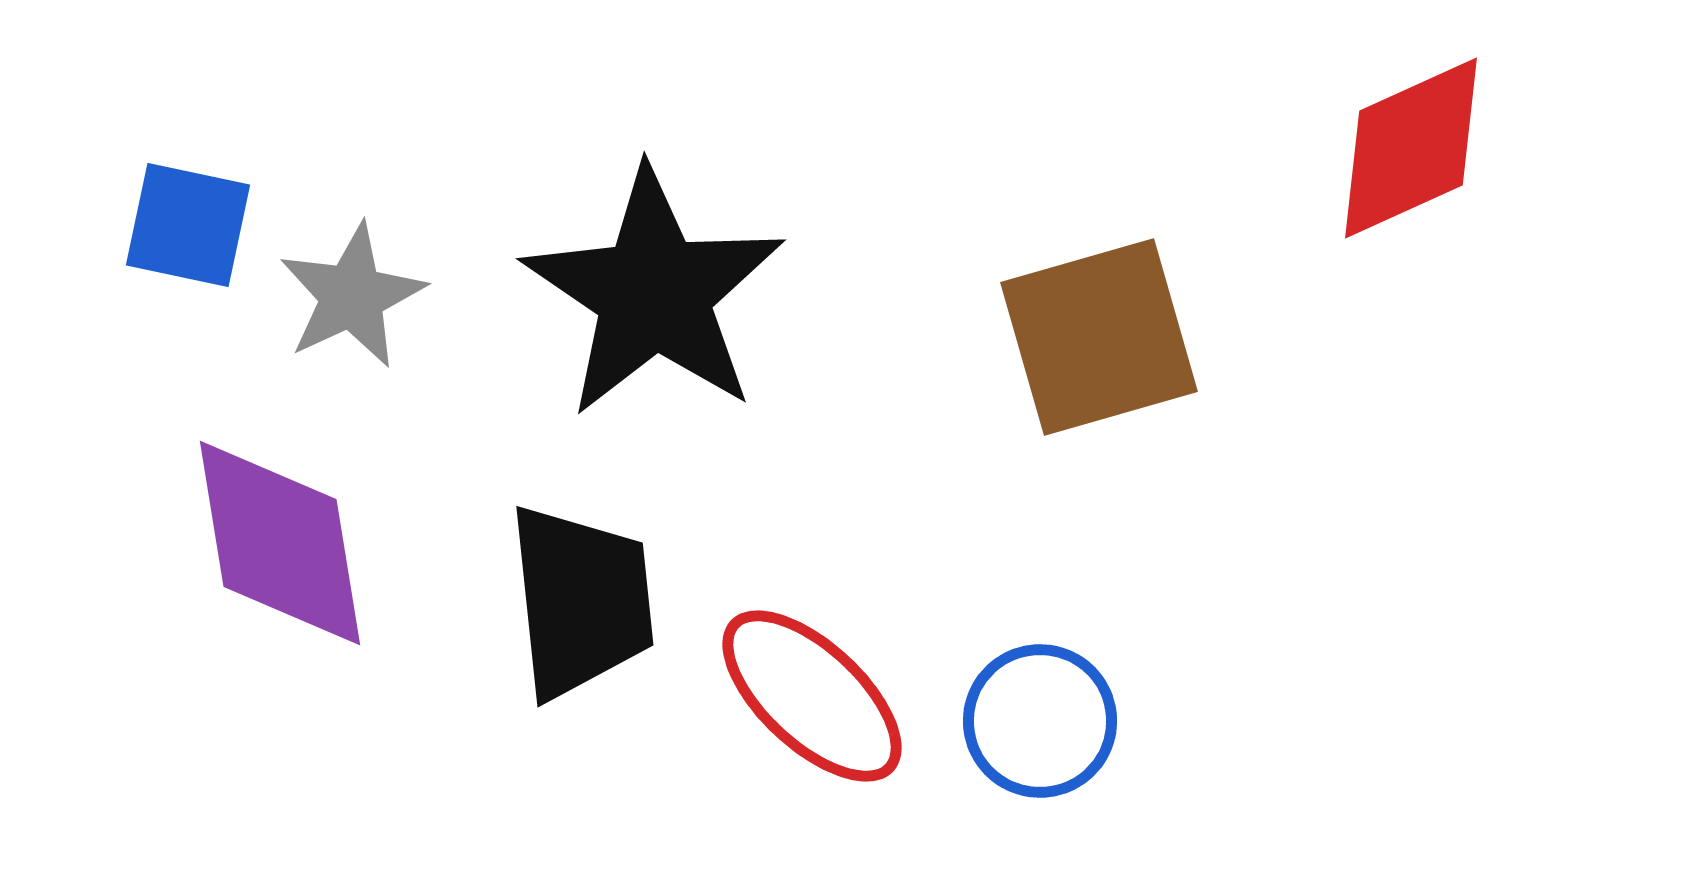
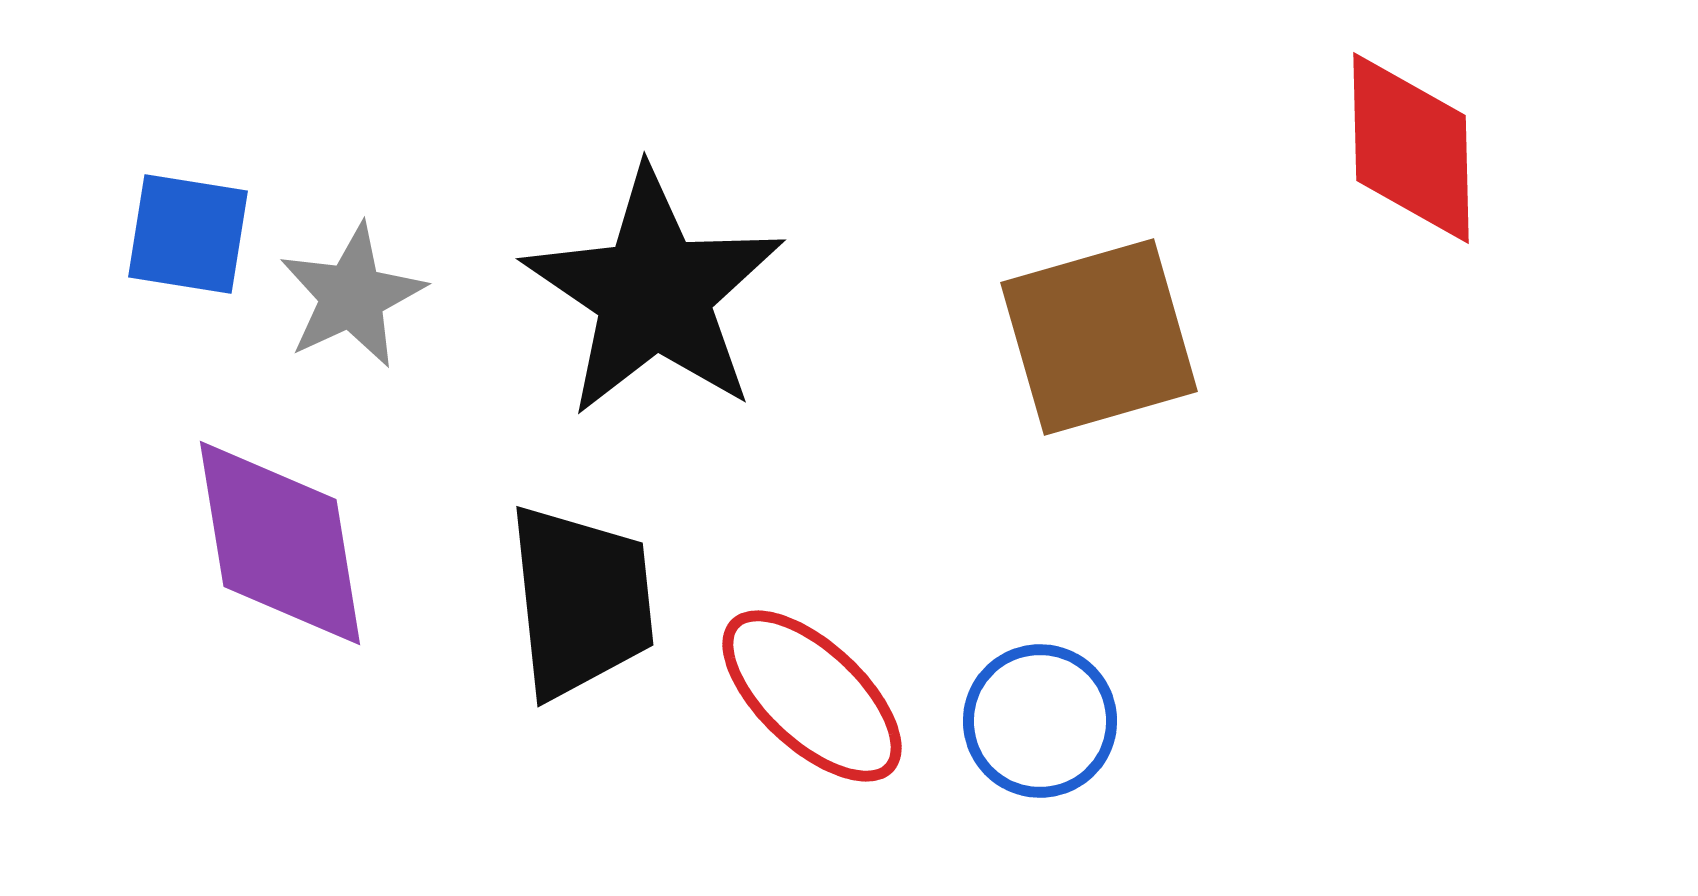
red diamond: rotated 67 degrees counterclockwise
blue square: moved 9 px down; rotated 3 degrees counterclockwise
